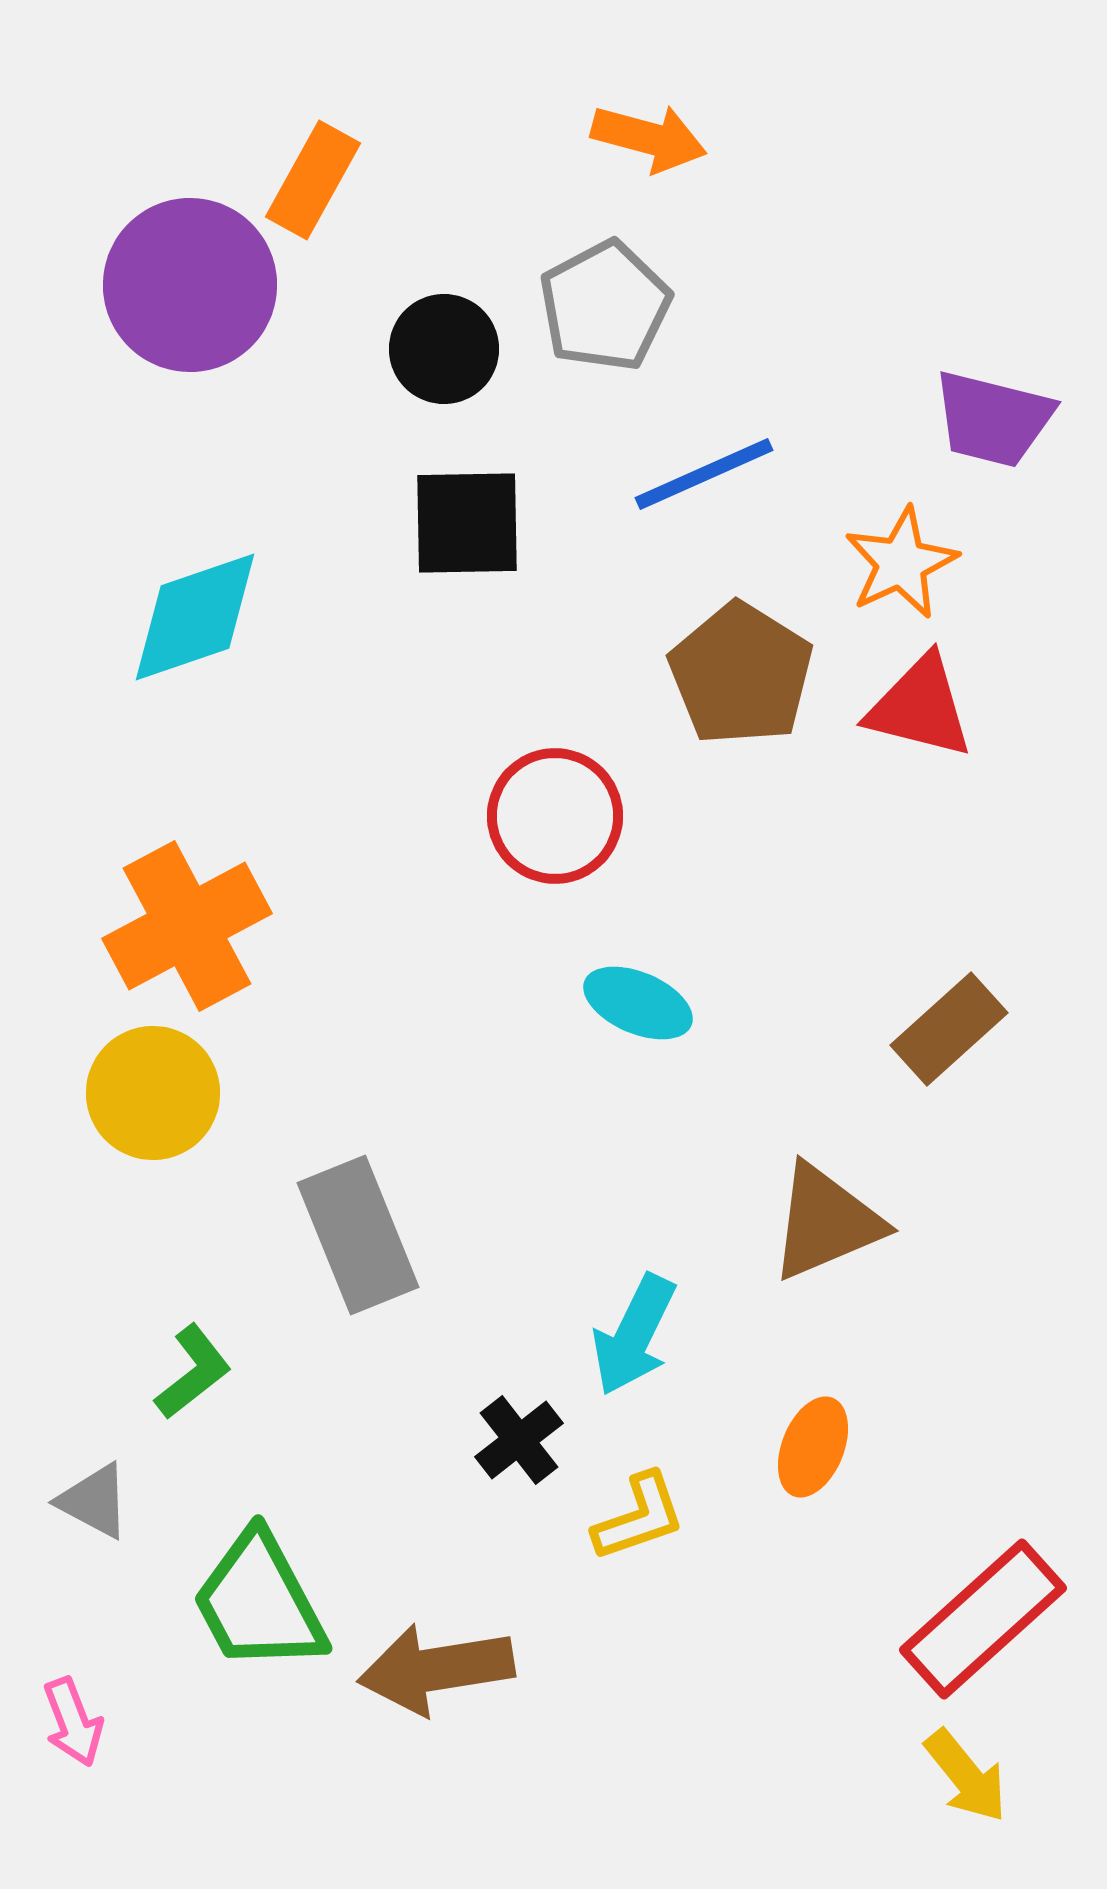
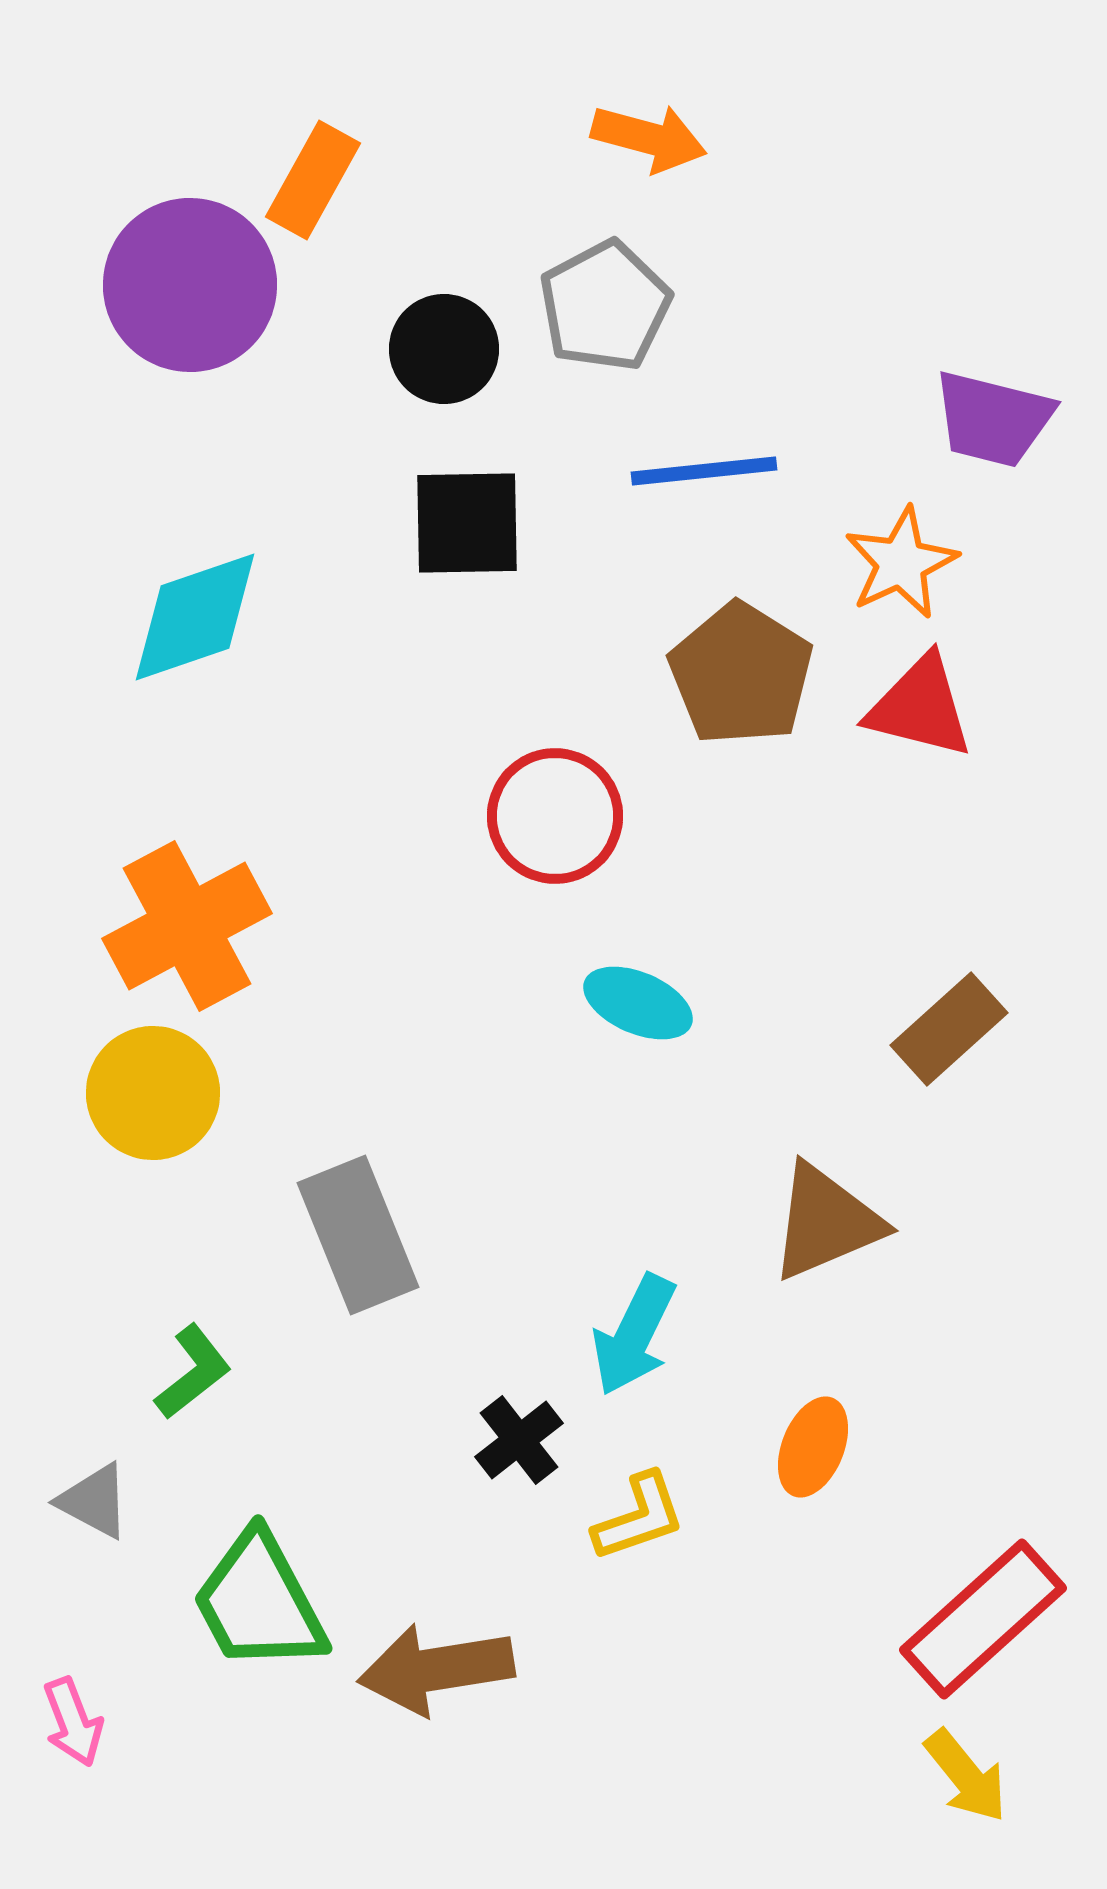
blue line: moved 3 px up; rotated 18 degrees clockwise
